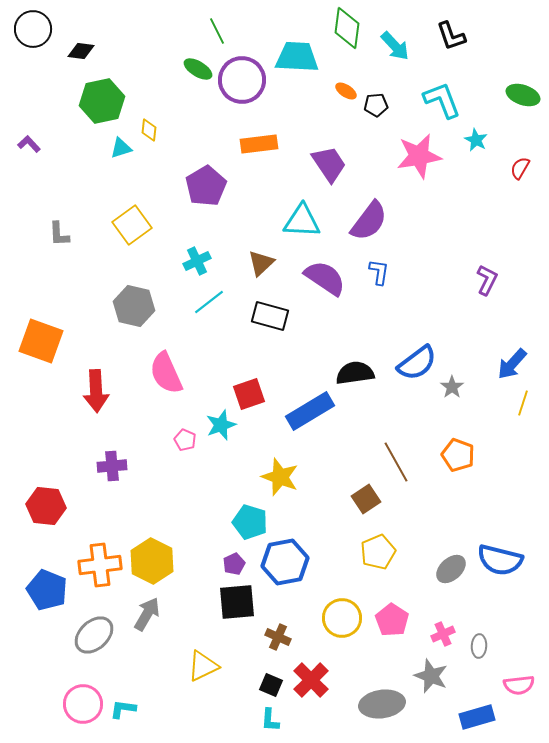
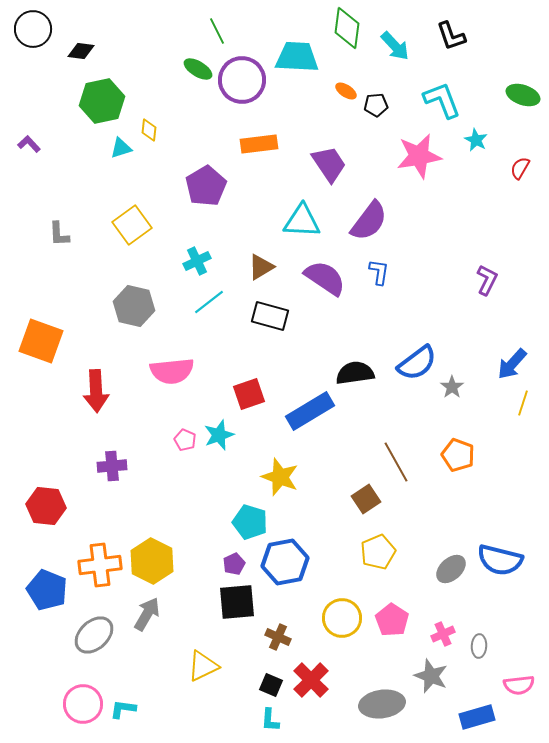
brown triangle at (261, 263): moved 4 px down; rotated 12 degrees clockwise
pink semicircle at (166, 373): moved 6 px right, 2 px up; rotated 72 degrees counterclockwise
cyan star at (221, 425): moved 2 px left, 10 px down
